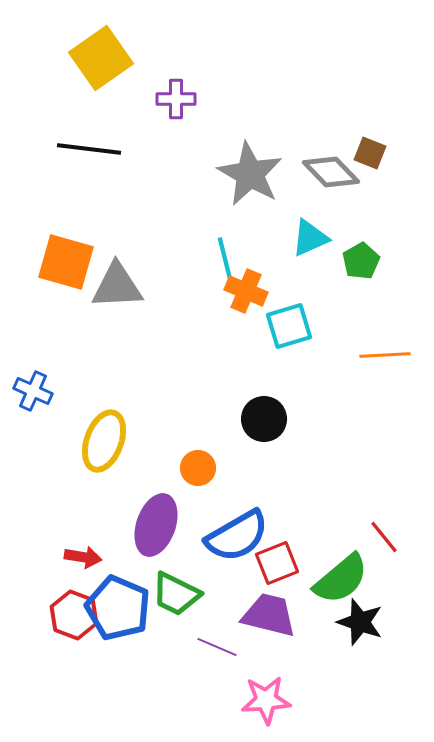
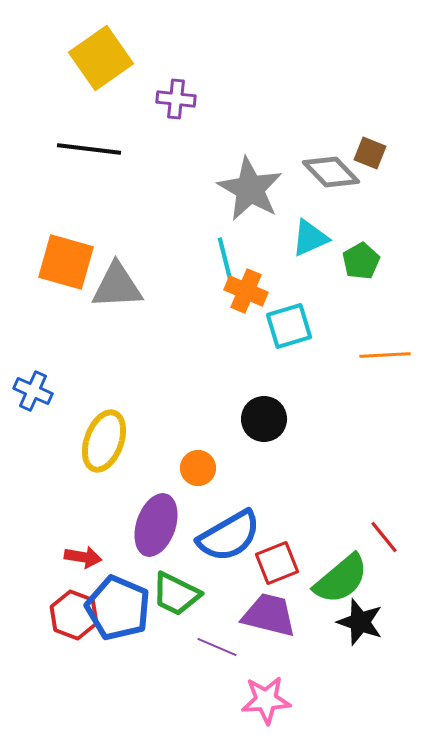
purple cross: rotated 6 degrees clockwise
gray star: moved 15 px down
blue semicircle: moved 8 px left
